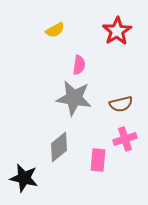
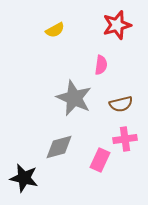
red star: moved 6 px up; rotated 16 degrees clockwise
pink semicircle: moved 22 px right
gray star: rotated 15 degrees clockwise
pink cross: rotated 10 degrees clockwise
gray diamond: rotated 24 degrees clockwise
pink rectangle: moved 2 px right; rotated 20 degrees clockwise
